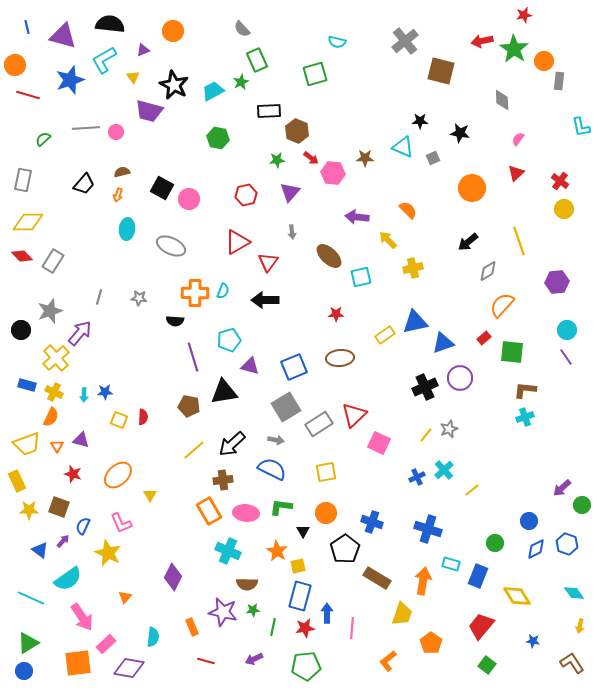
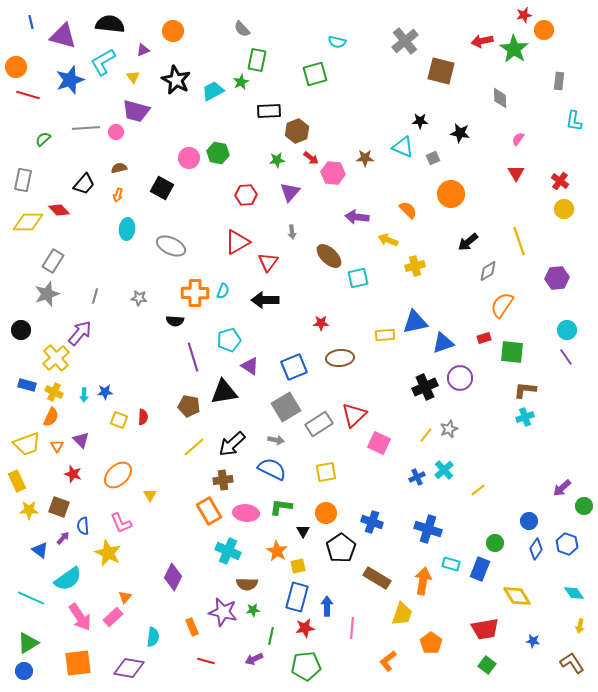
blue line at (27, 27): moved 4 px right, 5 px up
cyan L-shape at (104, 60): moved 1 px left, 2 px down
green rectangle at (257, 60): rotated 35 degrees clockwise
orange circle at (544, 61): moved 31 px up
orange circle at (15, 65): moved 1 px right, 2 px down
black star at (174, 85): moved 2 px right, 5 px up
gray diamond at (502, 100): moved 2 px left, 2 px up
purple trapezoid at (149, 111): moved 13 px left
cyan L-shape at (581, 127): moved 7 px left, 6 px up; rotated 20 degrees clockwise
brown hexagon at (297, 131): rotated 15 degrees clockwise
green hexagon at (218, 138): moved 15 px down
brown semicircle at (122, 172): moved 3 px left, 4 px up
red triangle at (516, 173): rotated 18 degrees counterclockwise
orange circle at (472, 188): moved 21 px left, 6 px down
red hexagon at (246, 195): rotated 10 degrees clockwise
pink circle at (189, 199): moved 41 px up
yellow arrow at (388, 240): rotated 24 degrees counterclockwise
red diamond at (22, 256): moved 37 px right, 46 px up
yellow cross at (413, 268): moved 2 px right, 2 px up
cyan square at (361, 277): moved 3 px left, 1 px down
purple hexagon at (557, 282): moved 4 px up
gray line at (99, 297): moved 4 px left, 1 px up
orange semicircle at (502, 305): rotated 8 degrees counterclockwise
gray star at (50, 311): moved 3 px left, 17 px up
red star at (336, 314): moved 15 px left, 9 px down
yellow rectangle at (385, 335): rotated 30 degrees clockwise
red rectangle at (484, 338): rotated 24 degrees clockwise
purple triangle at (250, 366): rotated 18 degrees clockwise
purple triangle at (81, 440): rotated 30 degrees clockwise
yellow line at (194, 450): moved 3 px up
yellow line at (472, 490): moved 6 px right
green circle at (582, 505): moved 2 px right, 1 px down
blue semicircle at (83, 526): rotated 30 degrees counterclockwise
purple arrow at (63, 541): moved 3 px up
black pentagon at (345, 549): moved 4 px left, 1 px up
blue diamond at (536, 549): rotated 30 degrees counterclockwise
blue rectangle at (478, 576): moved 2 px right, 7 px up
blue rectangle at (300, 596): moved 3 px left, 1 px down
blue arrow at (327, 613): moved 7 px up
pink arrow at (82, 617): moved 2 px left
red trapezoid at (481, 626): moved 4 px right, 3 px down; rotated 140 degrees counterclockwise
green line at (273, 627): moved 2 px left, 9 px down
pink rectangle at (106, 644): moved 7 px right, 27 px up
